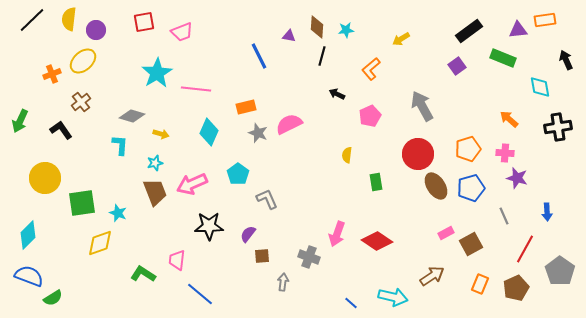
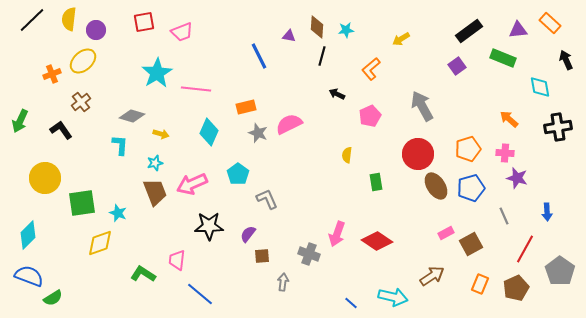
orange rectangle at (545, 20): moved 5 px right, 3 px down; rotated 50 degrees clockwise
gray cross at (309, 257): moved 3 px up
